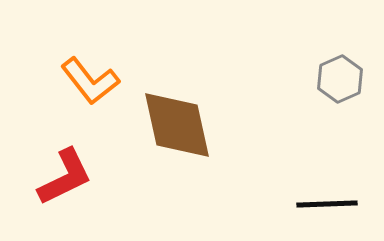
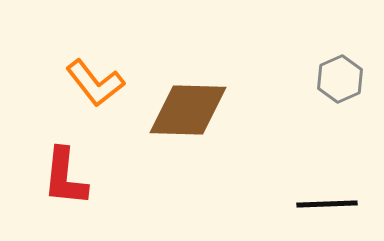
orange L-shape: moved 5 px right, 2 px down
brown diamond: moved 11 px right, 15 px up; rotated 76 degrees counterclockwise
red L-shape: rotated 122 degrees clockwise
